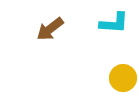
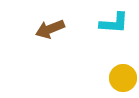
brown arrow: rotated 16 degrees clockwise
